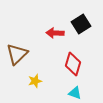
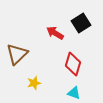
black square: moved 1 px up
red arrow: rotated 30 degrees clockwise
yellow star: moved 1 px left, 2 px down
cyan triangle: moved 1 px left
